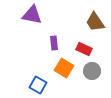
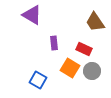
purple triangle: rotated 20 degrees clockwise
orange square: moved 6 px right
blue square: moved 5 px up
